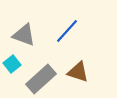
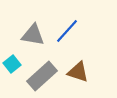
gray triangle: moved 9 px right; rotated 10 degrees counterclockwise
gray rectangle: moved 1 px right, 3 px up
